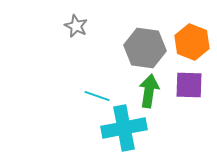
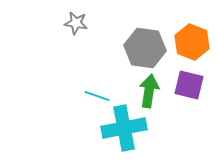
gray star: moved 3 px up; rotated 15 degrees counterclockwise
purple square: rotated 12 degrees clockwise
